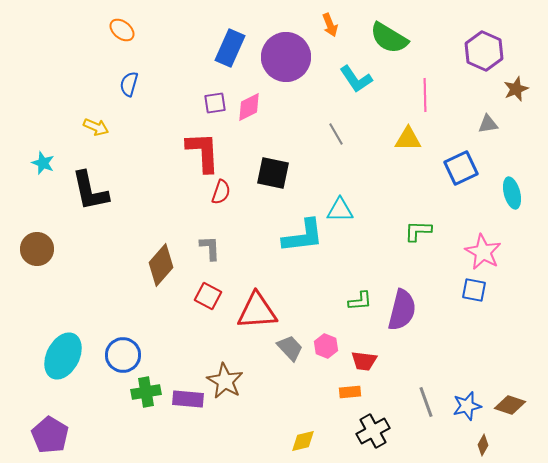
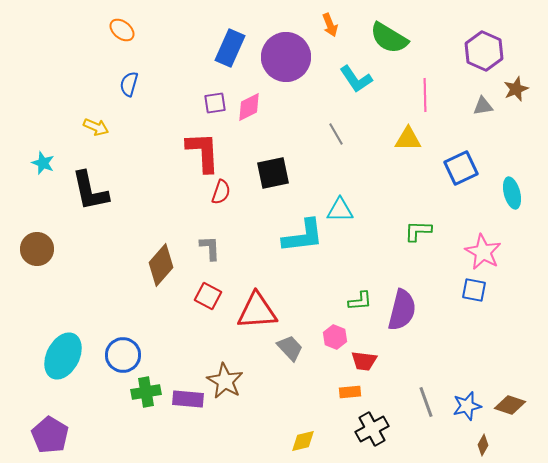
gray triangle at (488, 124): moved 5 px left, 18 px up
black square at (273, 173): rotated 24 degrees counterclockwise
pink hexagon at (326, 346): moved 9 px right, 9 px up
black cross at (373, 431): moved 1 px left, 2 px up
